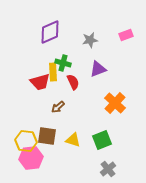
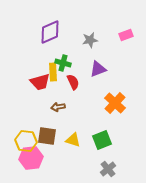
brown arrow: rotated 32 degrees clockwise
